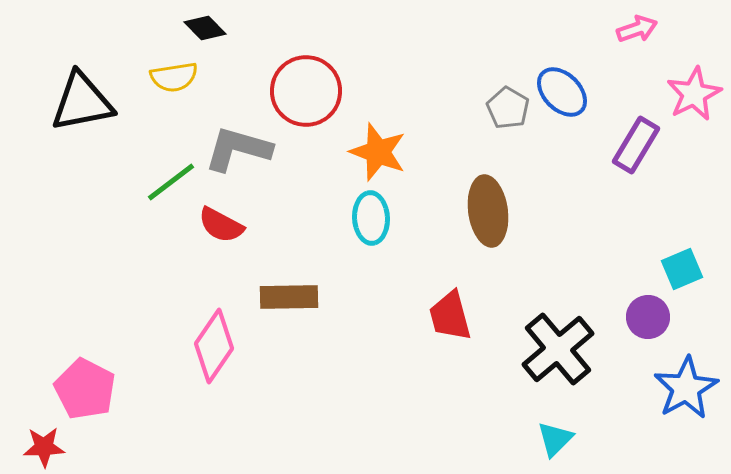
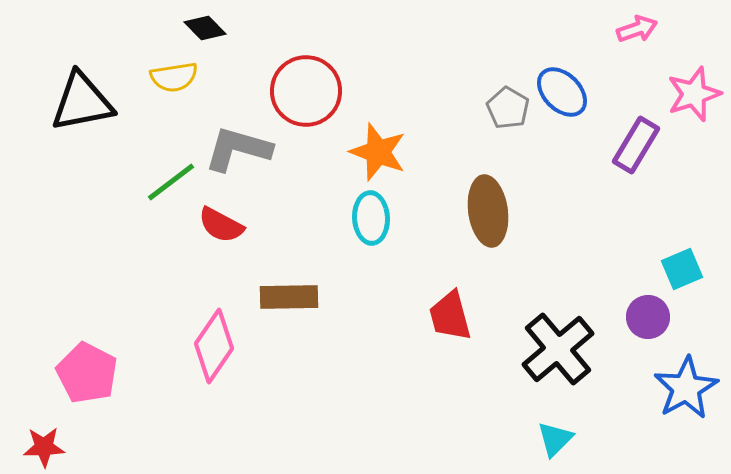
pink star: rotated 8 degrees clockwise
pink pentagon: moved 2 px right, 16 px up
